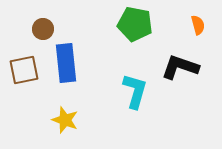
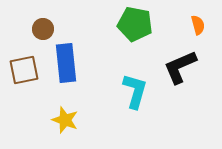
black L-shape: rotated 42 degrees counterclockwise
